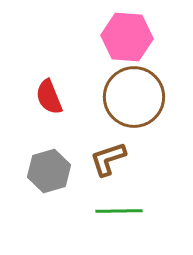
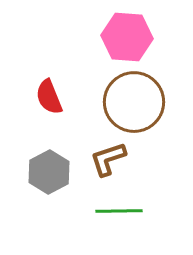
brown circle: moved 5 px down
gray hexagon: moved 1 px down; rotated 12 degrees counterclockwise
